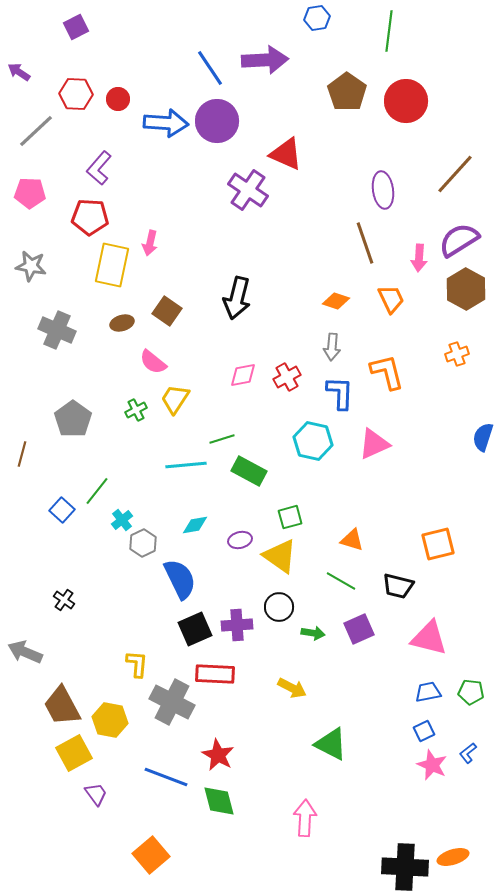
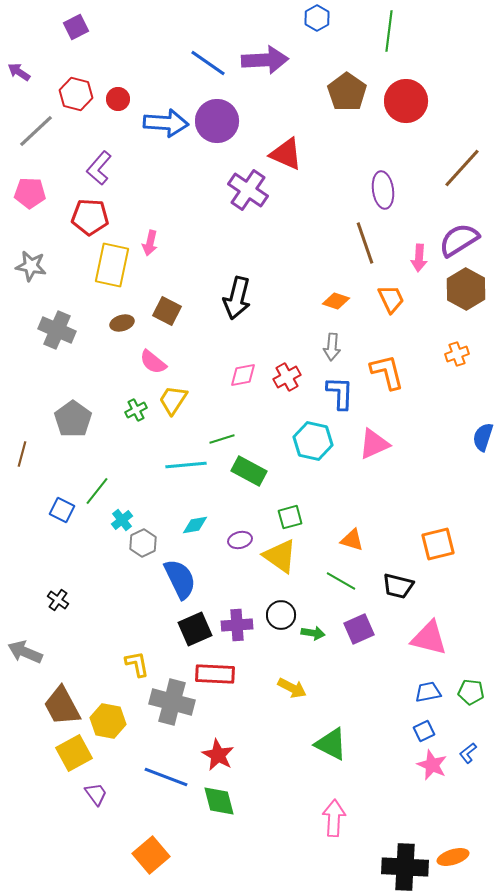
blue hexagon at (317, 18): rotated 20 degrees counterclockwise
blue line at (210, 68): moved 2 px left, 5 px up; rotated 21 degrees counterclockwise
red hexagon at (76, 94): rotated 12 degrees clockwise
brown line at (455, 174): moved 7 px right, 6 px up
brown square at (167, 311): rotated 8 degrees counterclockwise
yellow trapezoid at (175, 399): moved 2 px left, 1 px down
blue square at (62, 510): rotated 15 degrees counterclockwise
black cross at (64, 600): moved 6 px left
black circle at (279, 607): moved 2 px right, 8 px down
yellow L-shape at (137, 664): rotated 16 degrees counterclockwise
gray cross at (172, 702): rotated 12 degrees counterclockwise
yellow hexagon at (110, 720): moved 2 px left, 1 px down
pink arrow at (305, 818): moved 29 px right
